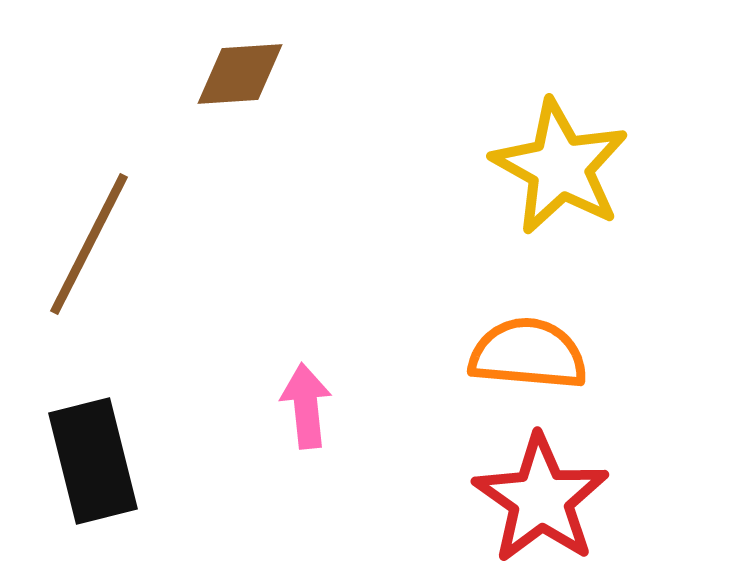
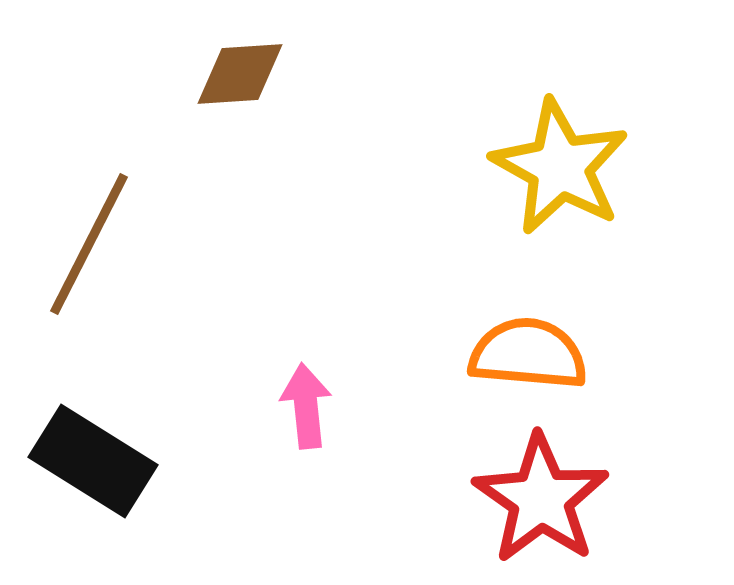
black rectangle: rotated 44 degrees counterclockwise
